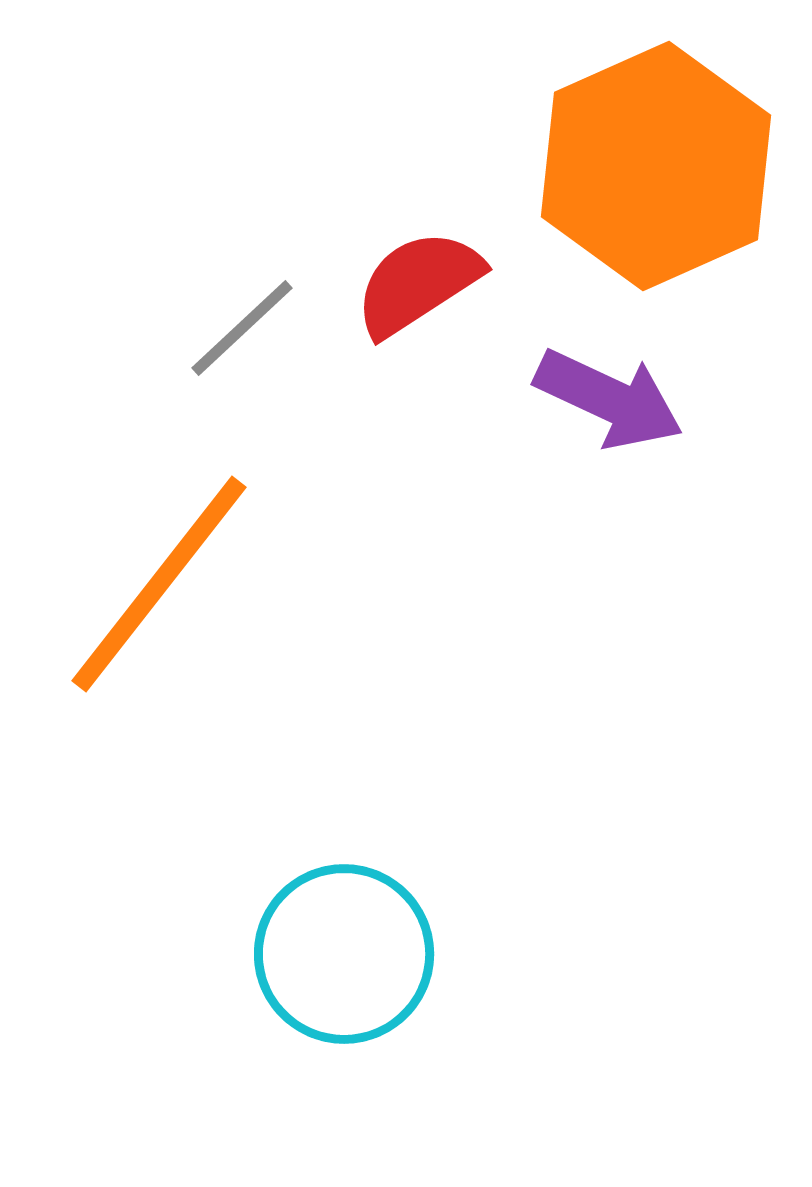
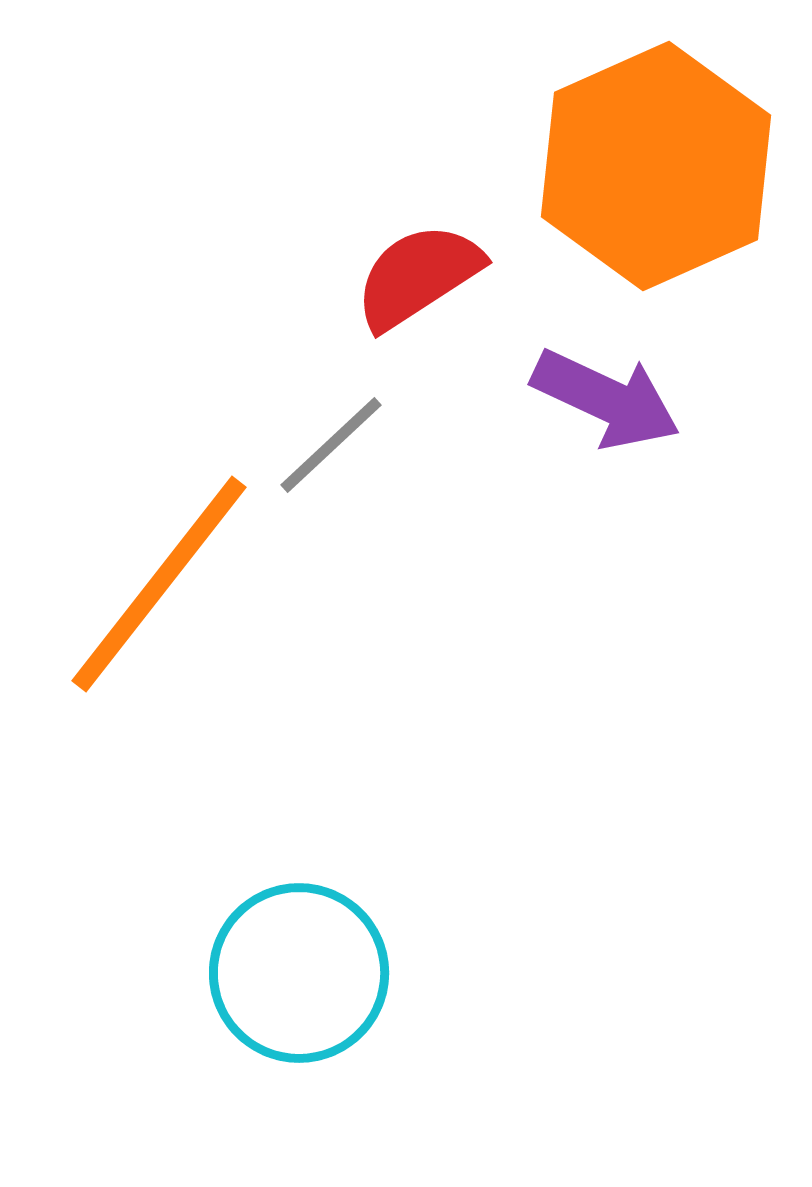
red semicircle: moved 7 px up
gray line: moved 89 px right, 117 px down
purple arrow: moved 3 px left
cyan circle: moved 45 px left, 19 px down
